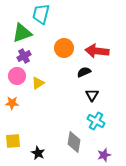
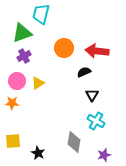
pink circle: moved 5 px down
